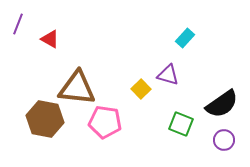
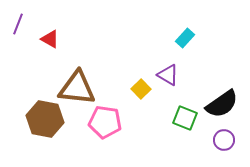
purple triangle: rotated 15 degrees clockwise
green square: moved 4 px right, 6 px up
